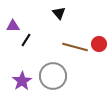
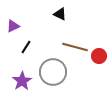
black triangle: moved 1 px right, 1 px down; rotated 24 degrees counterclockwise
purple triangle: rotated 24 degrees counterclockwise
black line: moved 7 px down
red circle: moved 12 px down
gray circle: moved 4 px up
